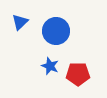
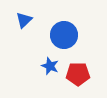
blue triangle: moved 4 px right, 2 px up
blue circle: moved 8 px right, 4 px down
